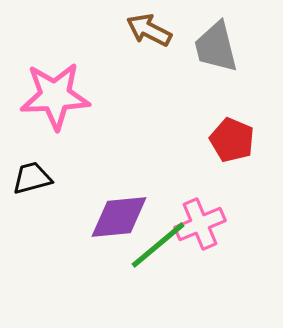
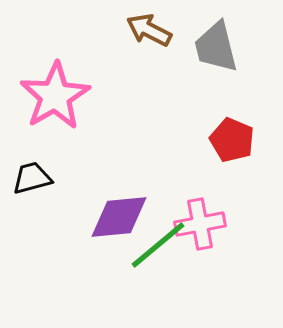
pink star: rotated 28 degrees counterclockwise
pink cross: rotated 12 degrees clockwise
